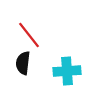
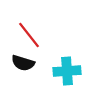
black semicircle: rotated 80 degrees counterclockwise
